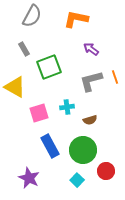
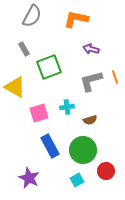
purple arrow: rotated 21 degrees counterclockwise
cyan square: rotated 16 degrees clockwise
